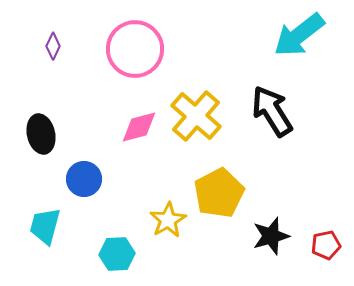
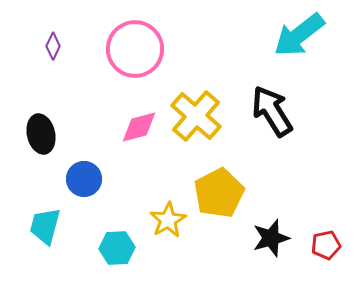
black star: moved 2 px down
cyan hexagon: moved 6 px up
